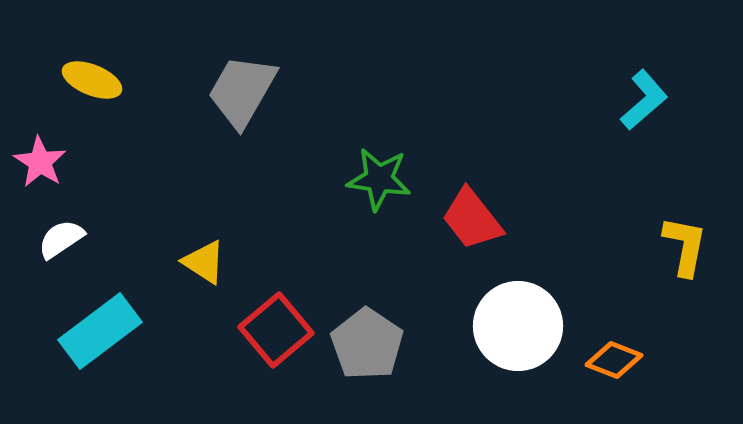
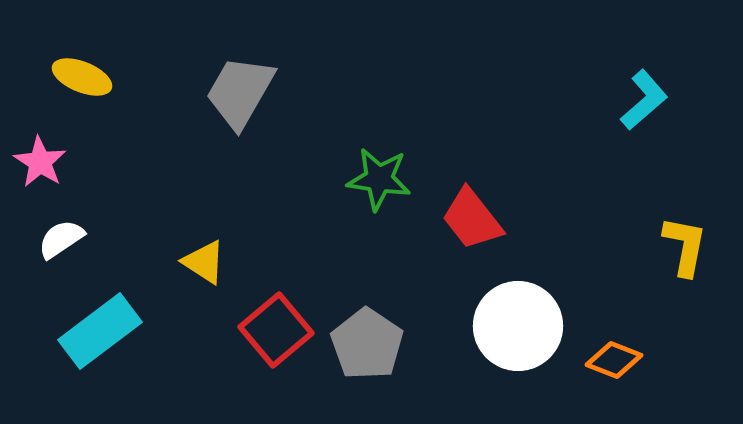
yellow ellipse: moved 10 px left, 3 px up
gray trapezoid: moved 2 px left, 1 px down
